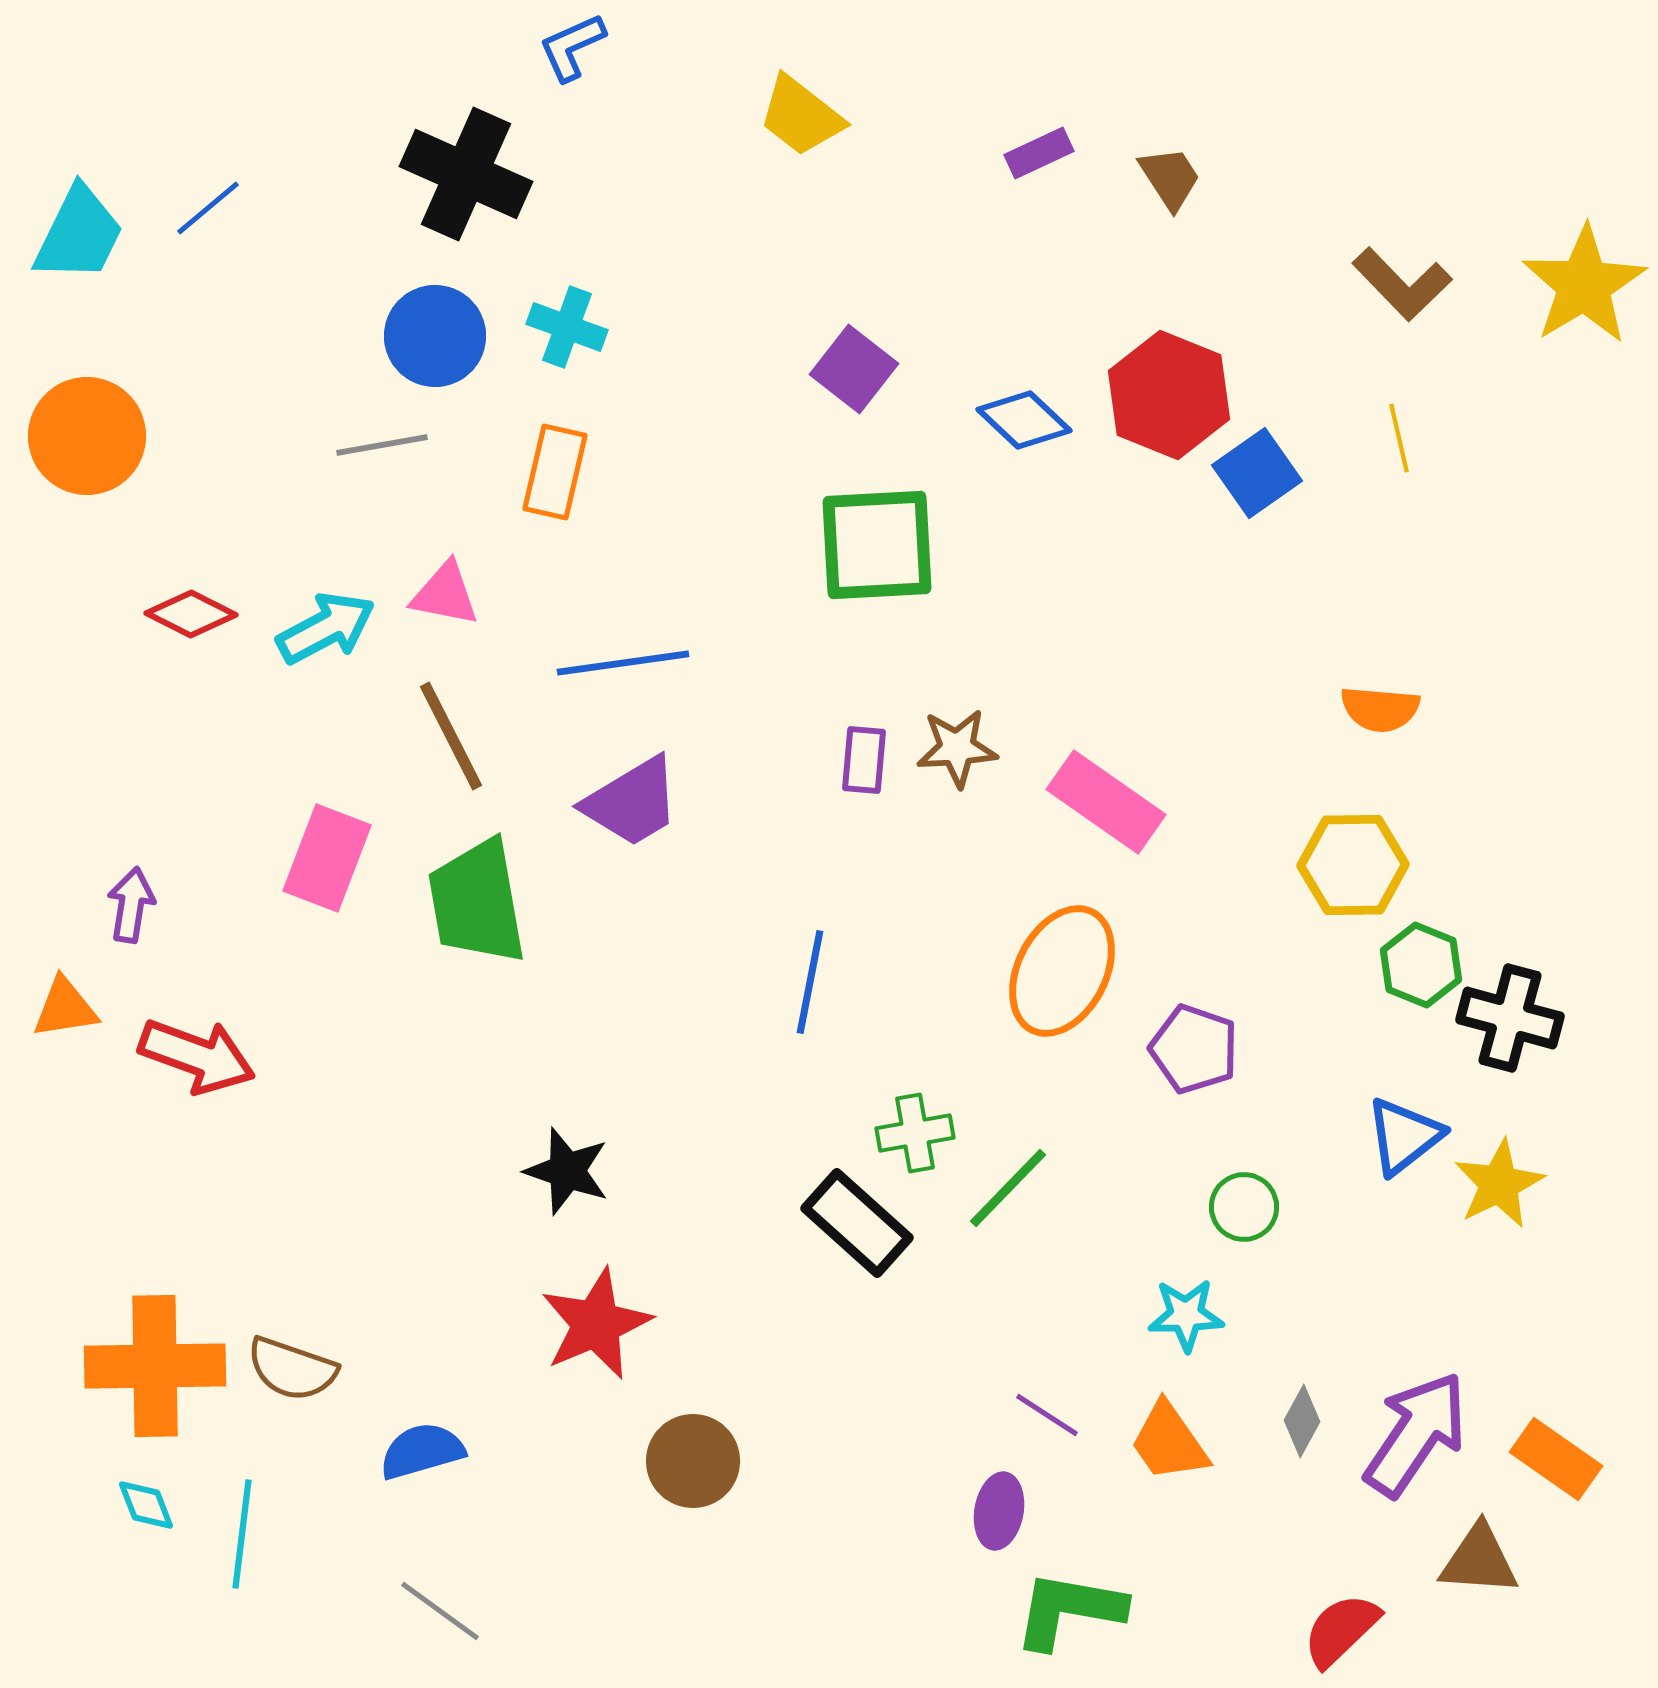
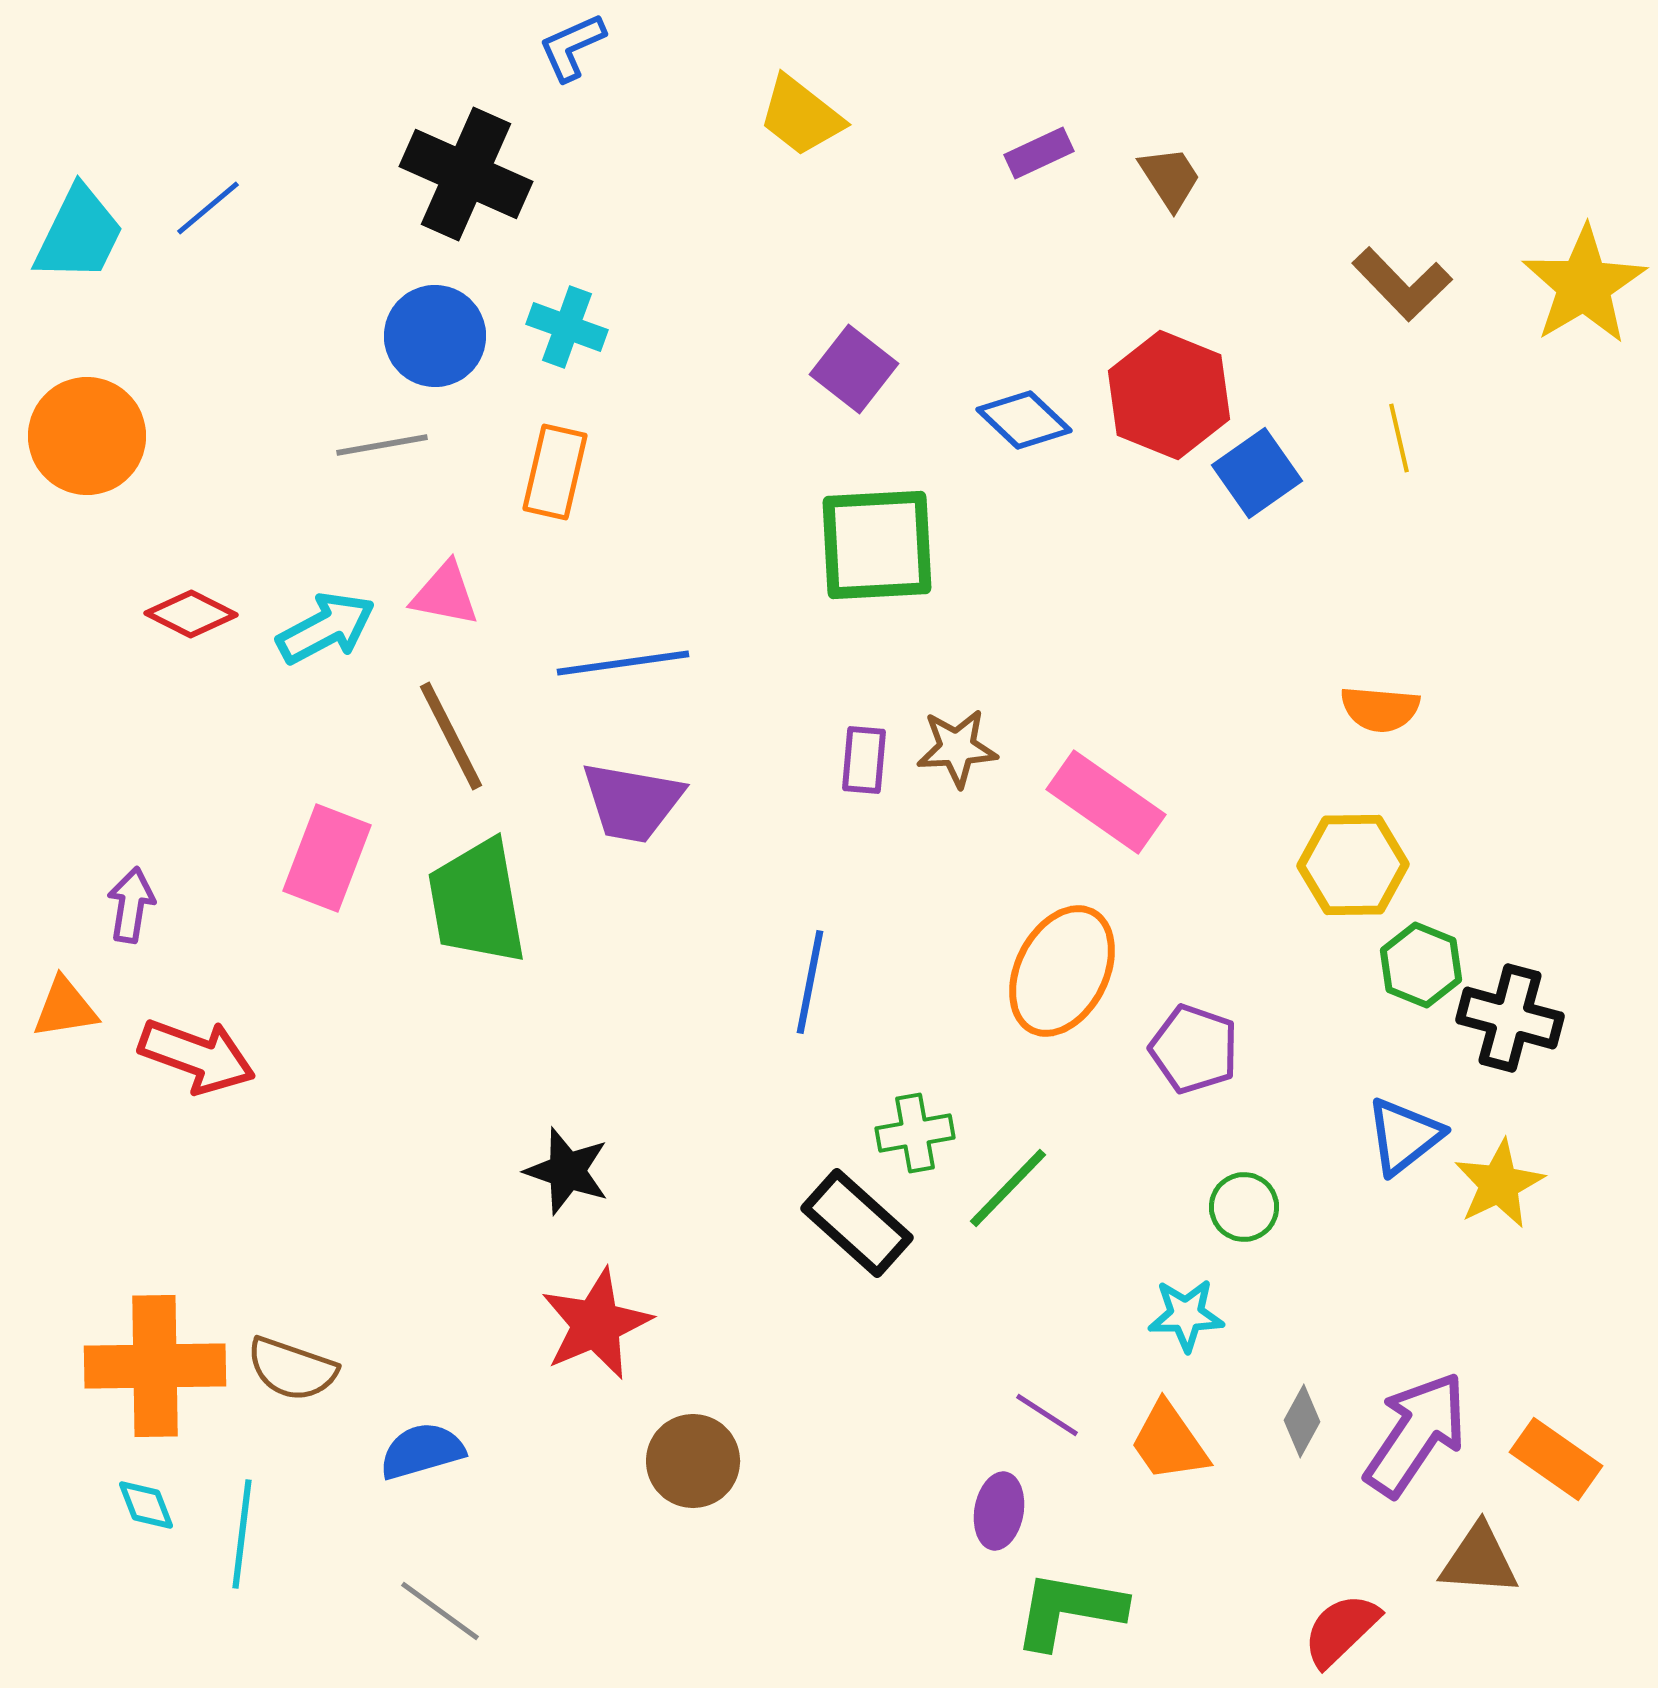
purple trapezoid at (632, 802): rotated 41 degrees clockwise
